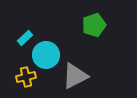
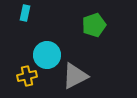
cyan rectangle: moved 25 px up; rotated 35 degrees counterclockwise
cyan circle: moved 1 px right
yellow cross: moved 1 px right, 1 px up
